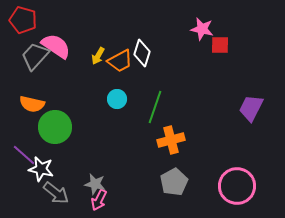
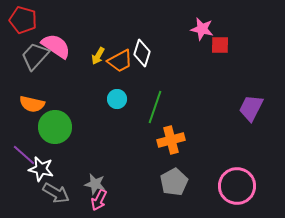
gray arrow: rotated 8 degrees counterclockwise
